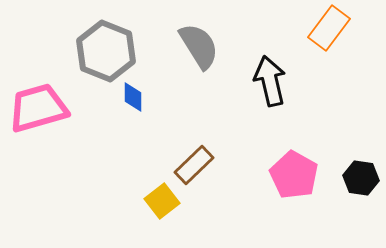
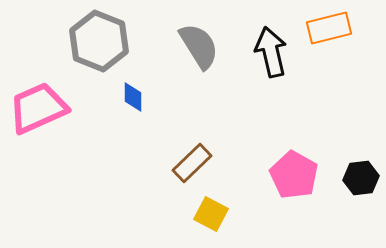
orange rectangle: rotated 39 degrees clockwise
gray hexagon: moved 7 px left, 10 px up
black arrow: moved 1 px right, 29 px up
pink trapezoid: rotated 8 degrees counterclockwise
brown rectangle: moved 2 px left, 2 px up
black hexagon: rotated 16 degrees counterclockwise
yellow square: moved 49 px right, 13 px down; rotated 24 degrees counterclockwise
